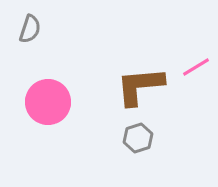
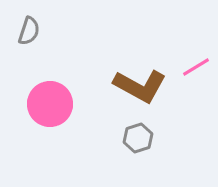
gray semicircle: moved 1 px left, 2 px down
brown L-shape: rotated 146 degrees counterclockwise
pink circle: moved 2 px right, 2 px down
